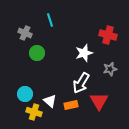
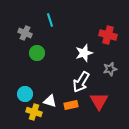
white arrow: moved 1 px up
white triangle: rotated 24 degrees counterclockwise
